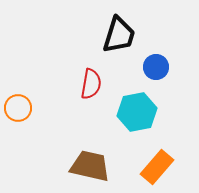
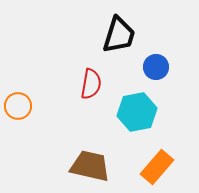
orange circle: moved 2 px up
